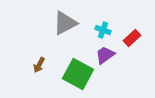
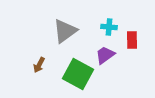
gray triangle: moved 8 px down; rotated 8 degrees counterclockwise
cyan cross: moved 6 px right, 3 px up; rotated 14 degrees counterclockwise
red rectangle: moved 2 px down; rotated 48 degrees counterclockwise
